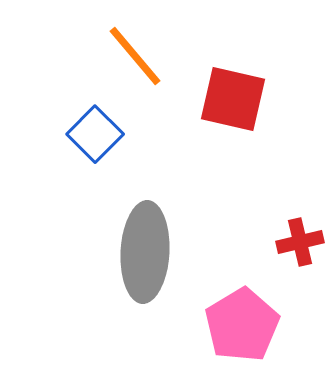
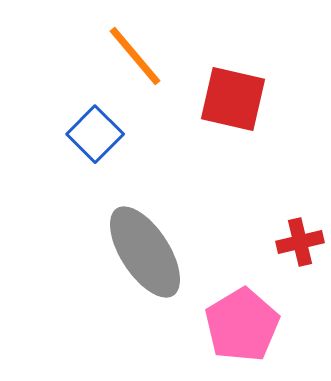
gray ellipse: rotated 36 degrees counterclockwise
